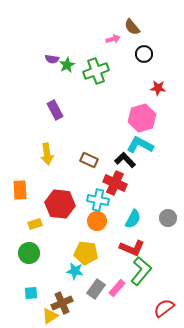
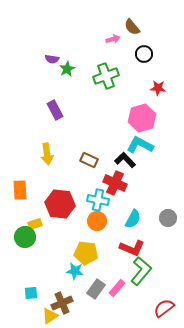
green star: moved 4 px down
green cross: moved 10 px right, 5 px down
green circle: moved 4 px left, 16 px up
